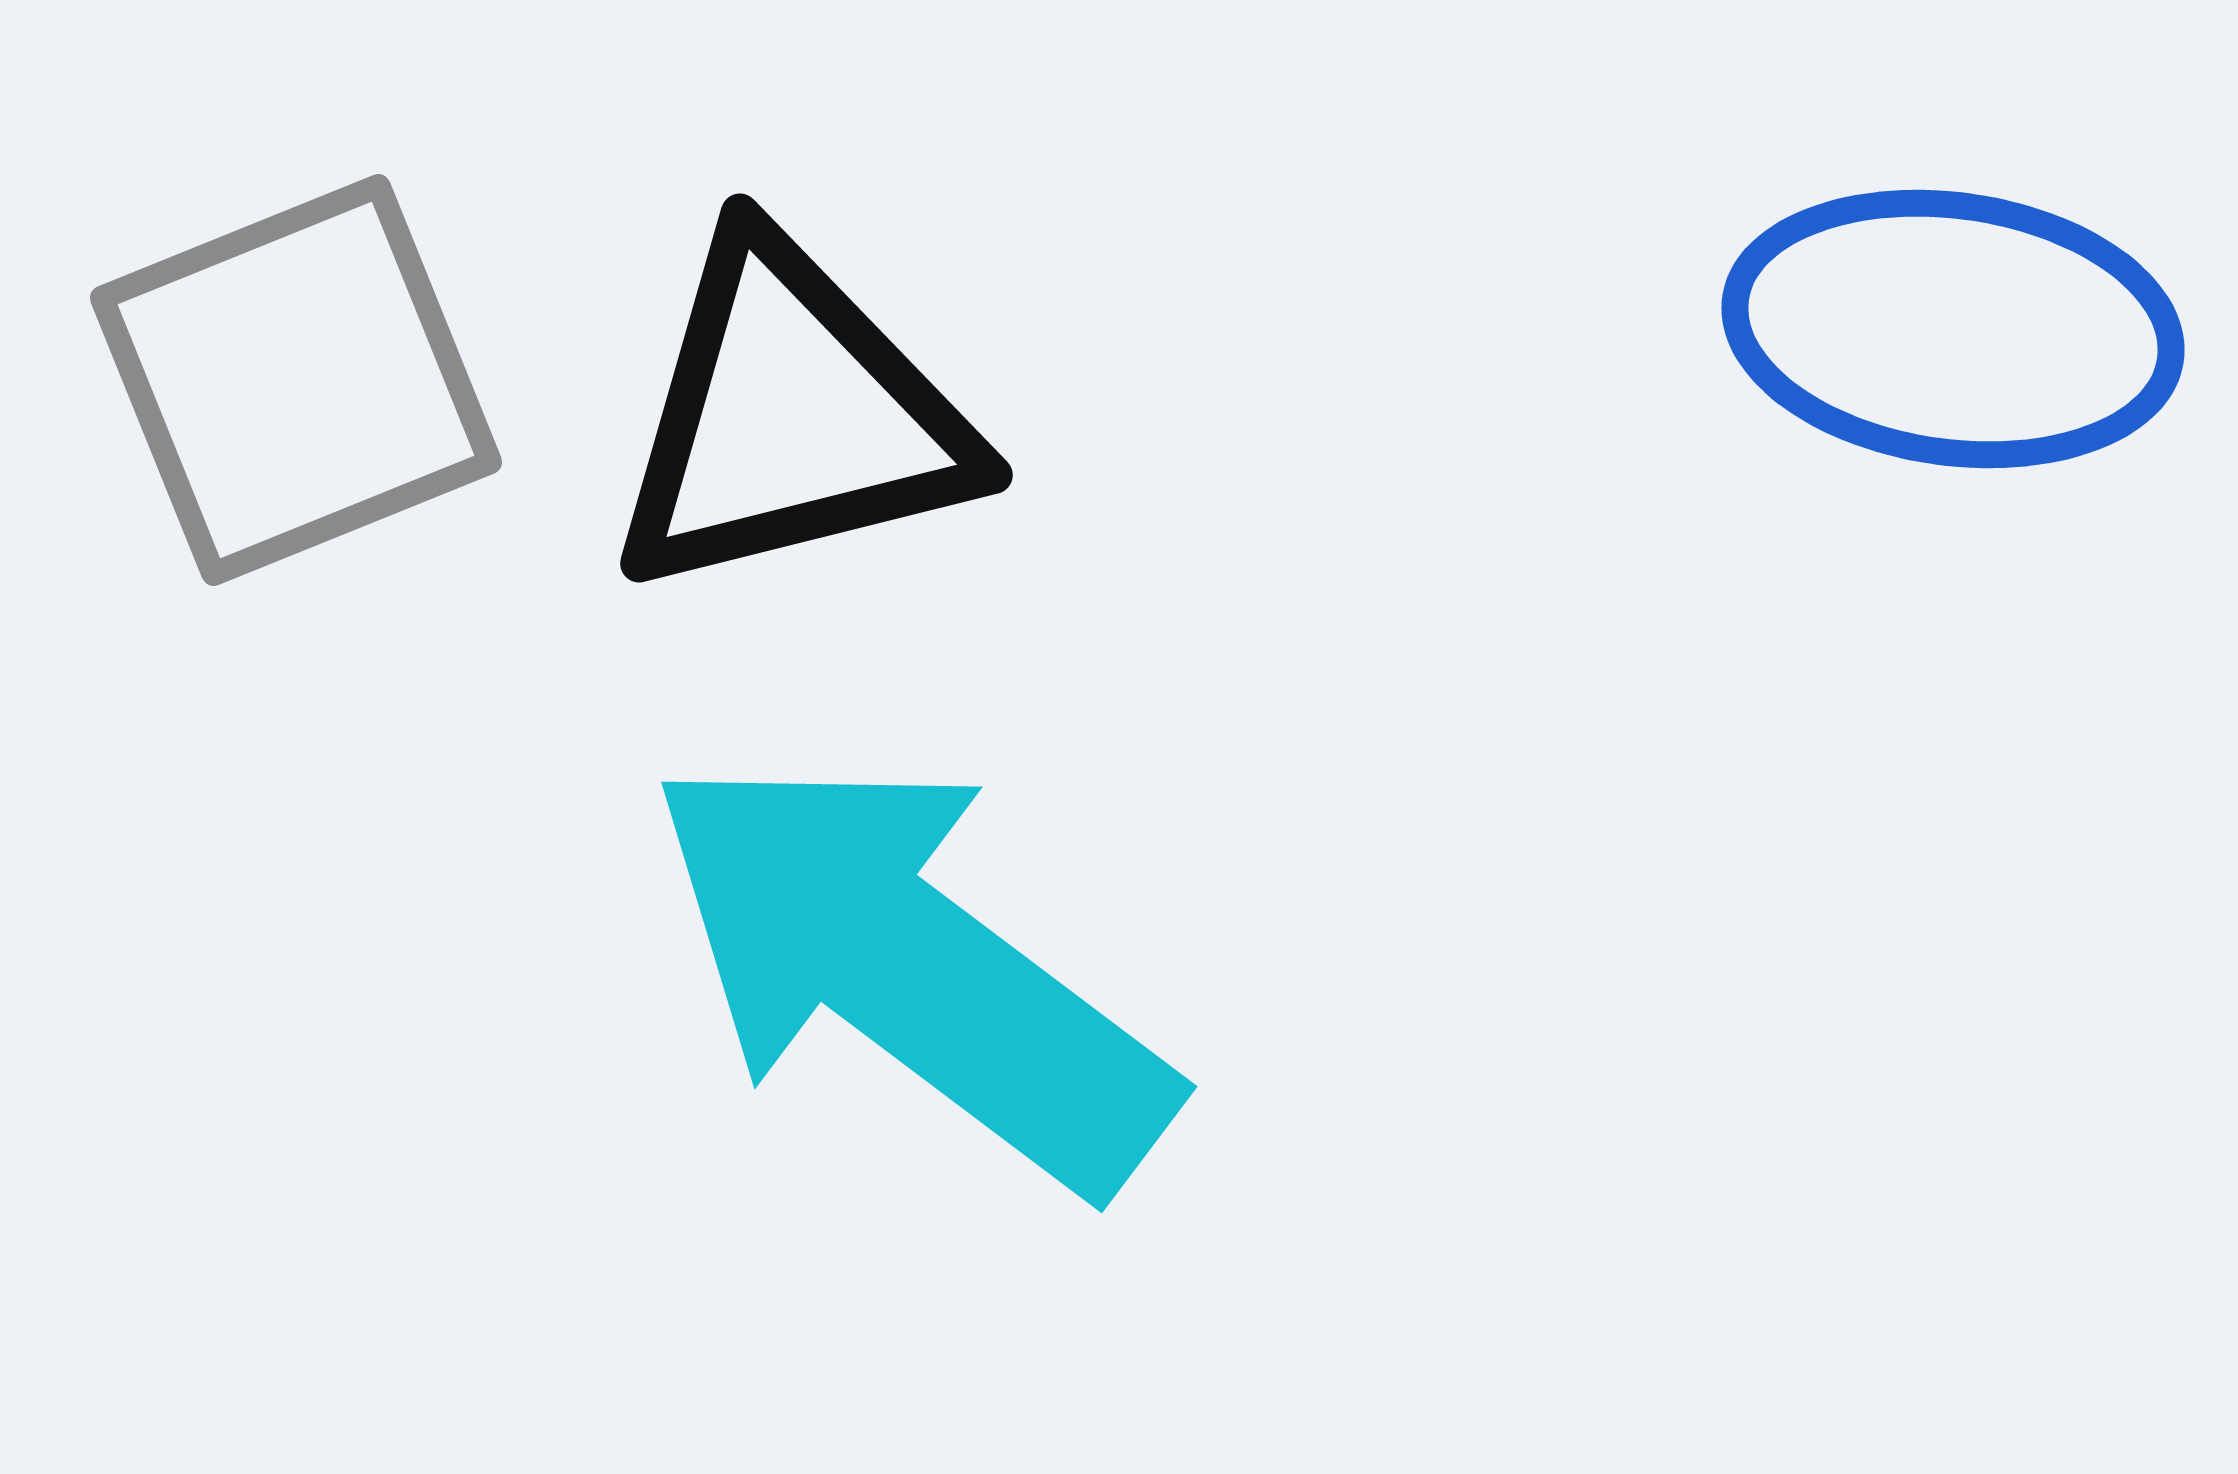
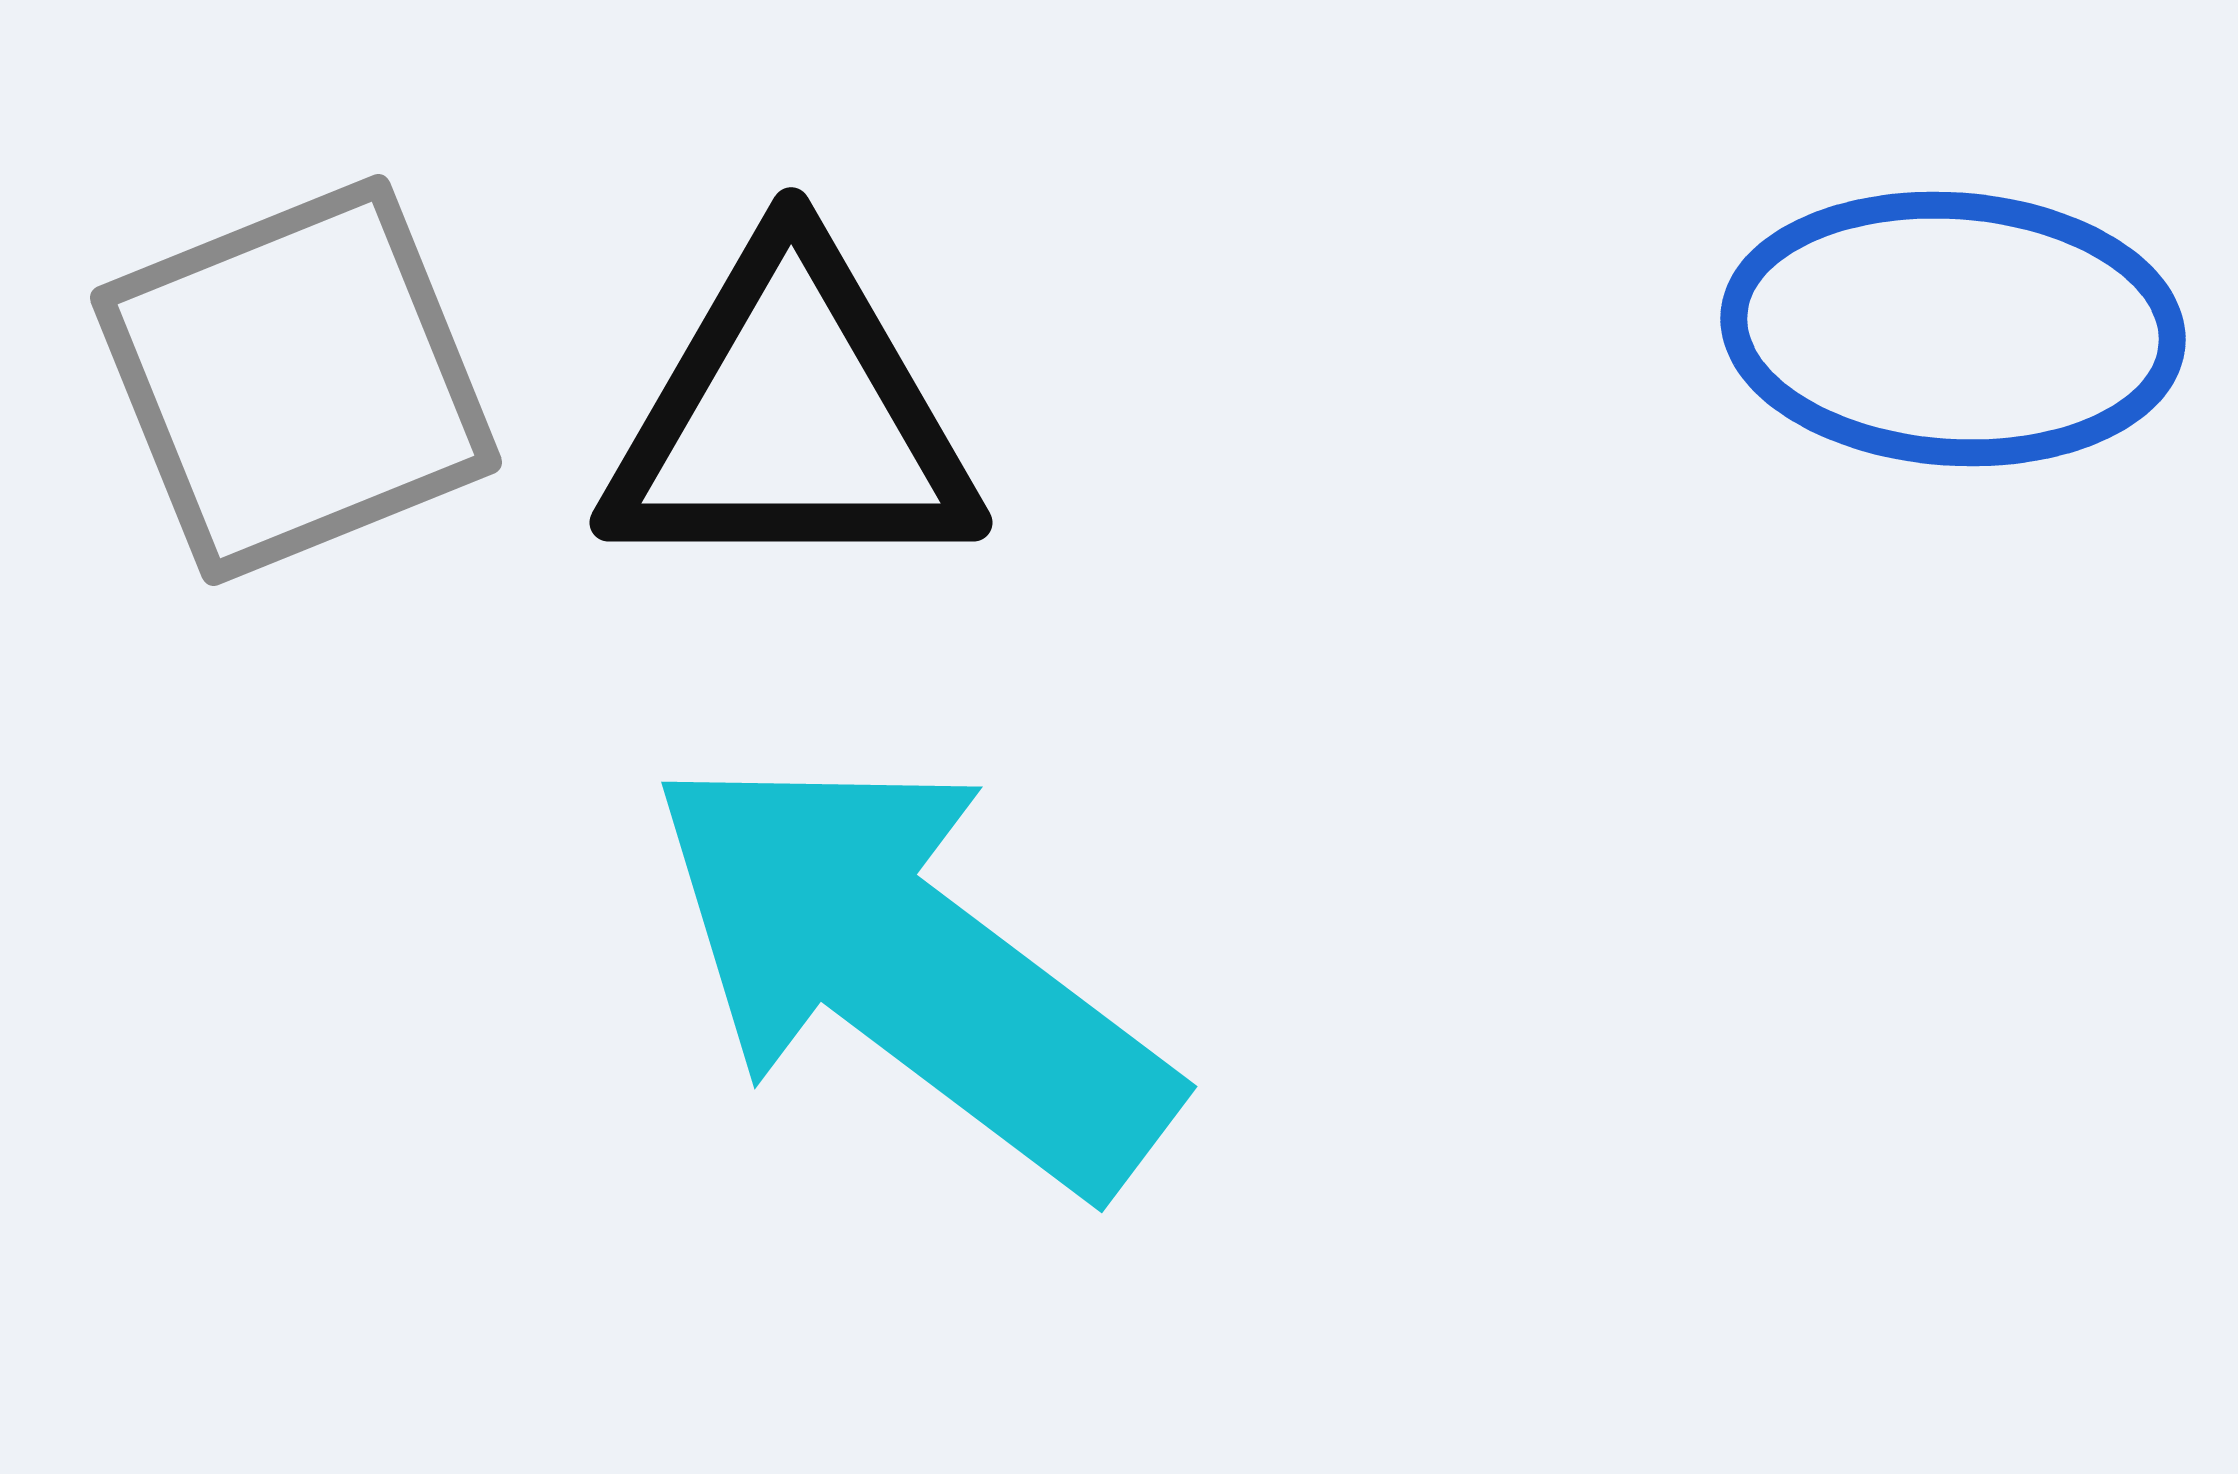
blue ellipse: rotated 4 degrees counterclockwise
black triangle: rotated 14 degrees clockwise
